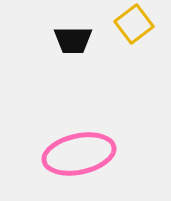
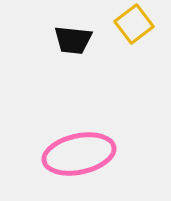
black trapezoid: rotated 6 degrees clockwise
